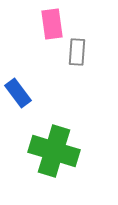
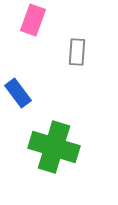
pink rectangle: moved 19 px left, 4 px up; rotated 28 degrees clockwise
green cross: moved 4 px up
